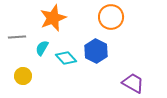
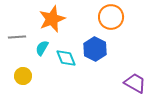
orange star: moved 1 px left, 1 px down
blue hexagon: moved 1 px left, 2 px up
cyan diamond: rotated 20 degrees clockwise
purple trapezoid: moved 2 px right
